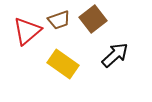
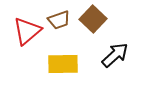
brown square: rotated 8 degrees counterclockwise
yellow rectangle: rotated 36 degrees counterclockwise
